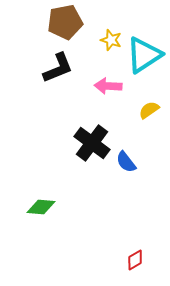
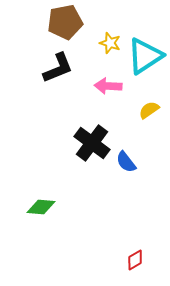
yellow star: moved 1 px left, 3 px down
cyan triangle: moved 1 px right, 1 px down
